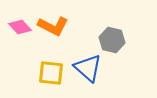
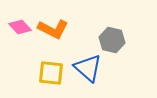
orange L-shape: moved 3 px down
